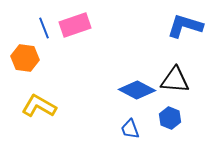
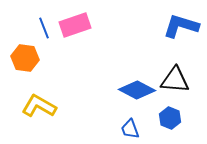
blue L-shape: moved 4 px left
